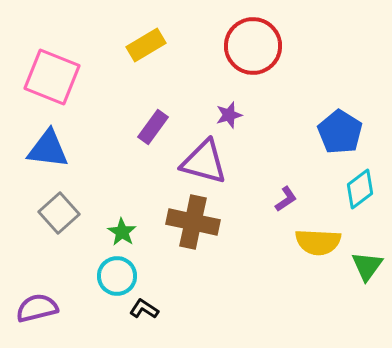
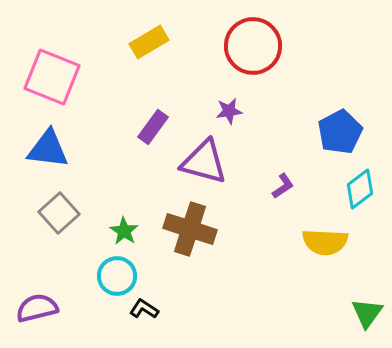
yellow rectangle: moved 3 px right, 3 px up
purple star: moved 4 px up; rotated 8 degrees clockwise
blue pentagon: rotated 12 degrees clockwise
purple L-shape: moved 3 px left, 13 px up
brown cross: moved 3 px left, 7 px down; rotated 6 degrees clockwise
green star: moved 2 px right, 1 px up
yellow semicircle: moved 7 px right
green triangle: moved 47 px down
